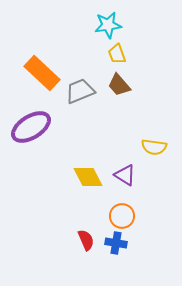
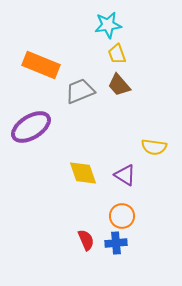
orange rectangle: moved 1 px left, 8 px up; rotated 21 degrees counterclockwise
yellow diamond: moved 5 px left, 4 px up; rotated 8 degrees clockwise
blue cross: rotated 15 degrees counterclockwise
